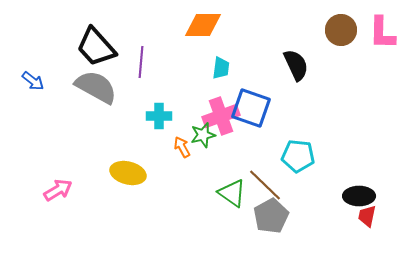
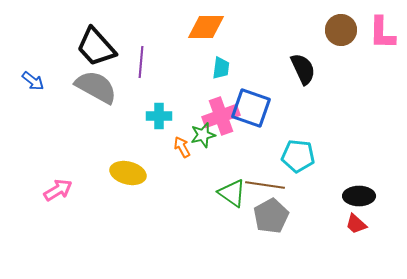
orange diamond: moved 3 px right, 2 px down
black semicircle: moved 7 px right, 4 px down
brown line: rotated 36 degrees counterclockwise
red trapezoid: moved 11 px left, 8 px down; rotated 60 degrees counterclockwise
